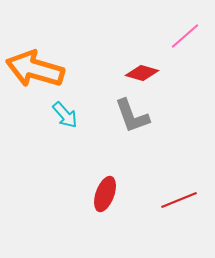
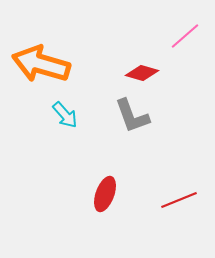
orange arrow: moved 6 px right, 5 px up
